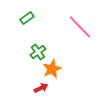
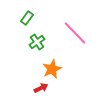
green rectangle: rotated 16 degrees counterclockwise
pink line: moved 5 px left, 6 px down
green cross: moved 1 px left, 10 px up
